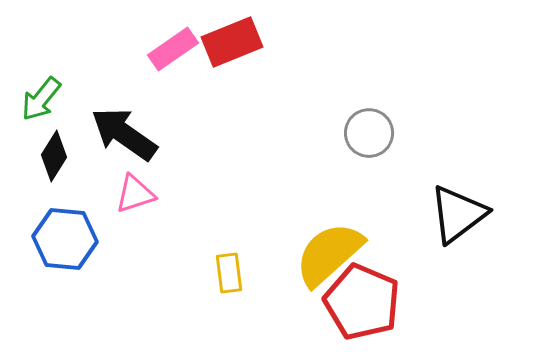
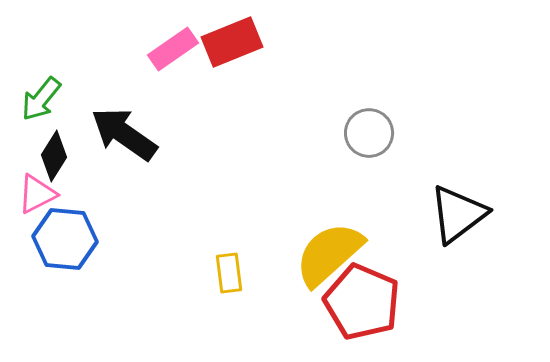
pink triangle: moved 98 px left; rotated 9 degrees counterclockwise
